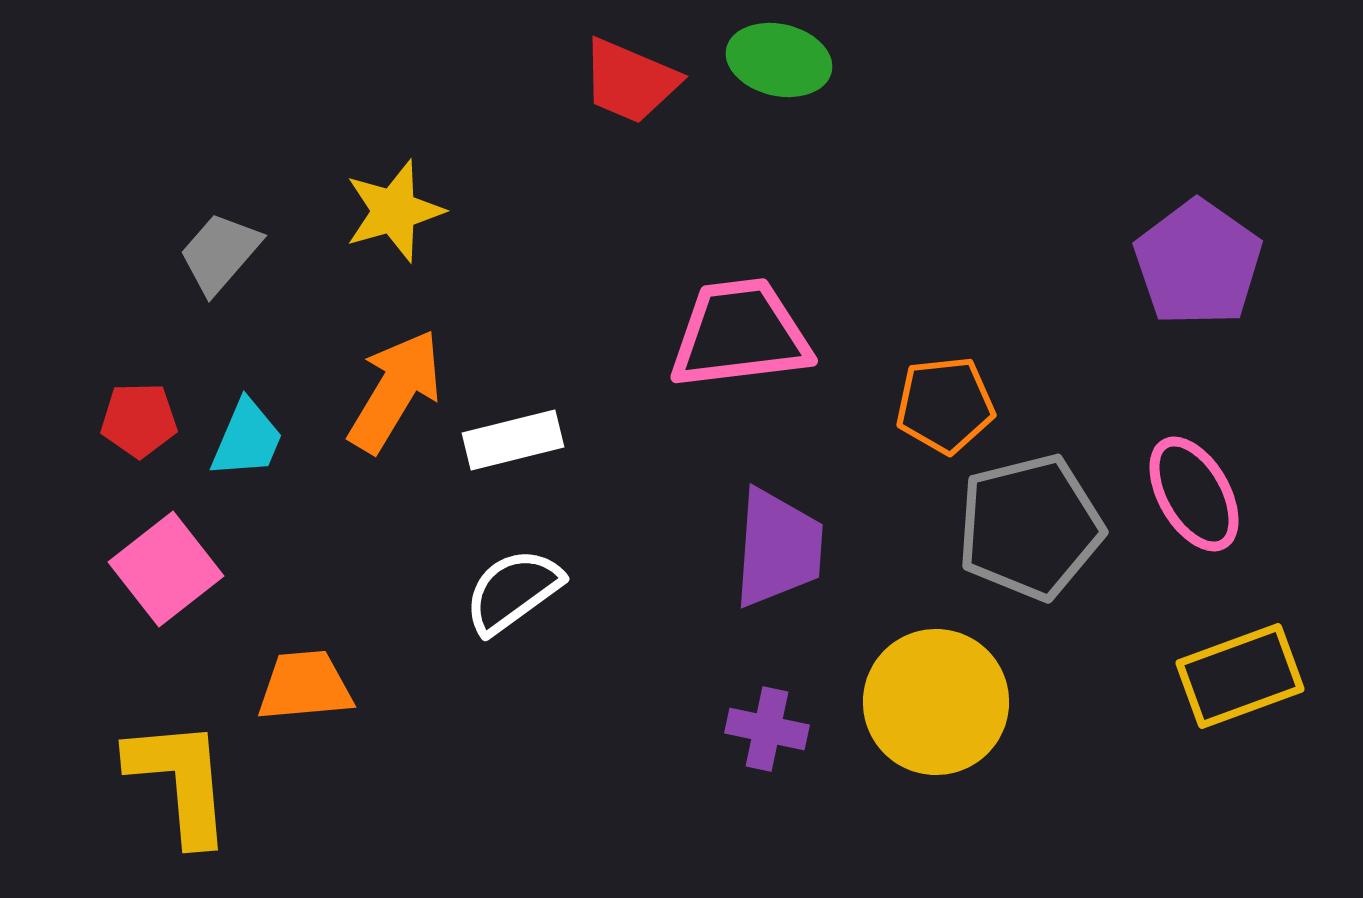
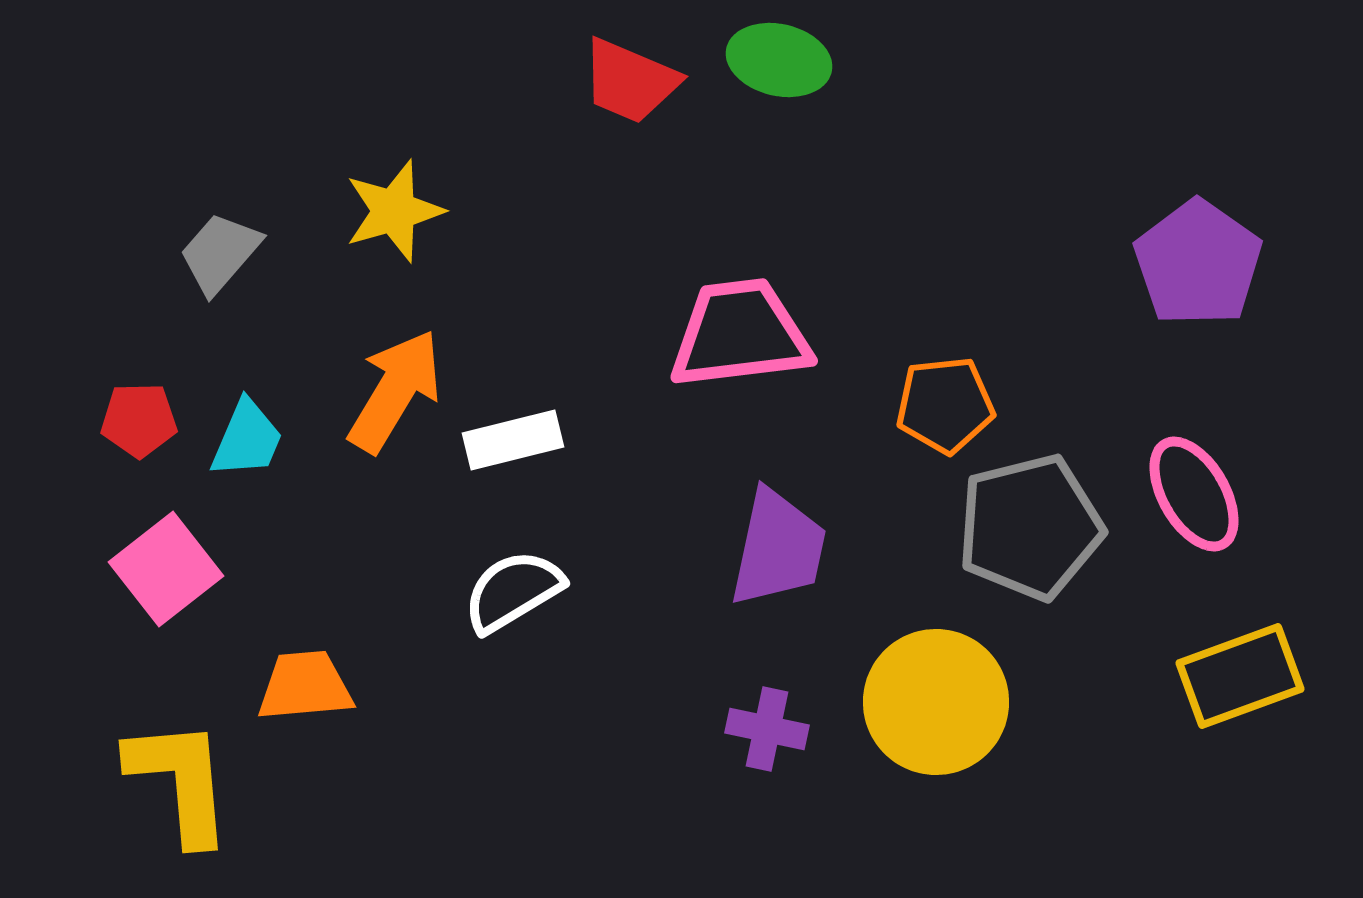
purple trapezoid: rotated 8 degrees clockwise
white semicircle: rotated 5 degrees clockwise
